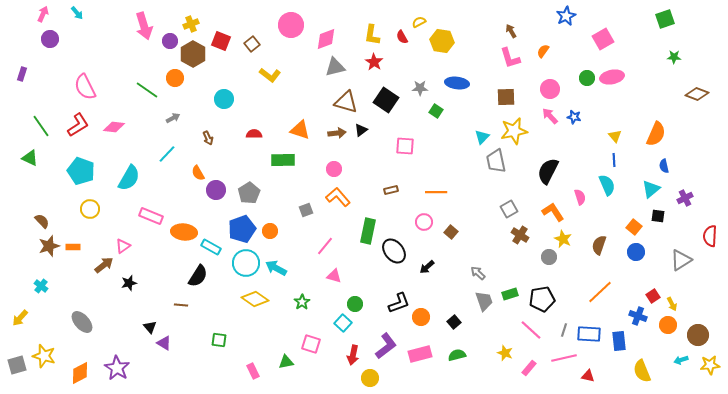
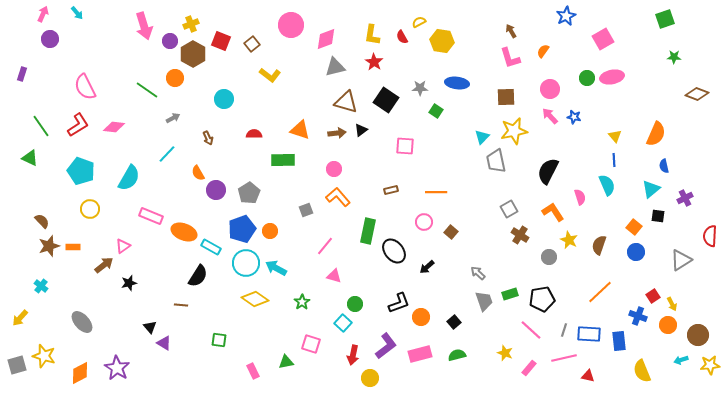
orange ellipse at (184, 232): rotated 15 degrees clockwise
yellow star at (563, 239): moved 6 px right, 1 px down
